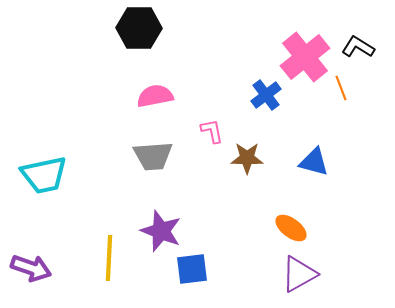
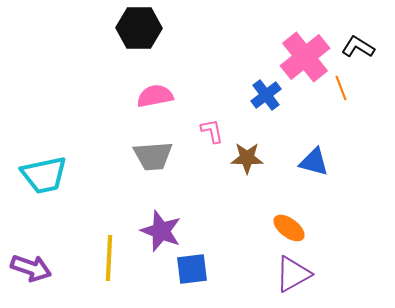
orange ellipse: moved 2 px left
purple triangle: moved 6 px left
